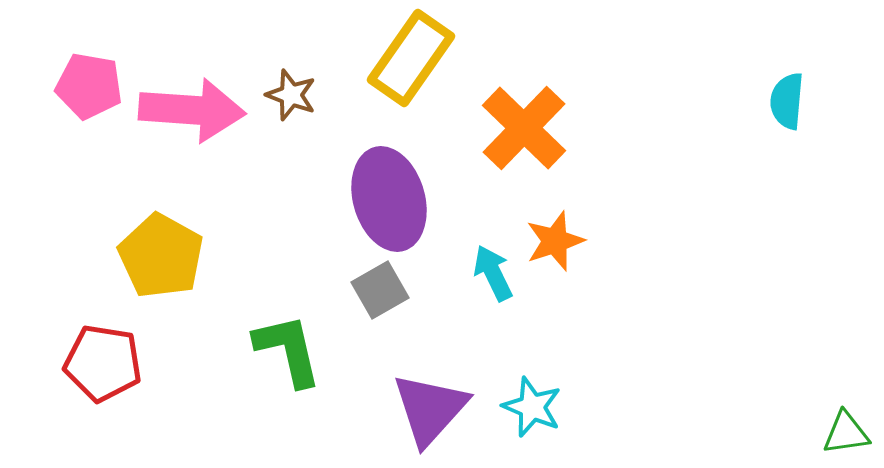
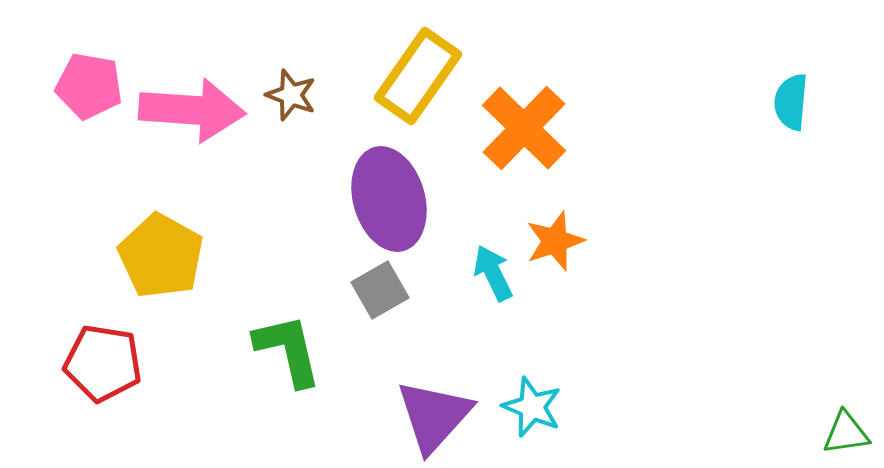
yellow rectangle: moved 7 px right, 18 px down
cyan semicircle: moved 4 px right, 1 px down
purple triangle: moved 4 px right, 7 px down
